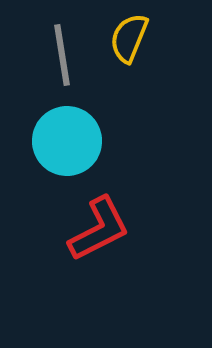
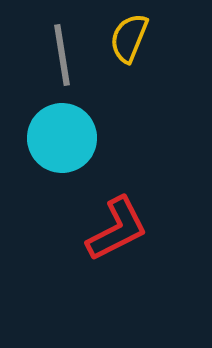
cyan circle: moved 5 px left, 3 px up
red L-shape: moved 18 px right
